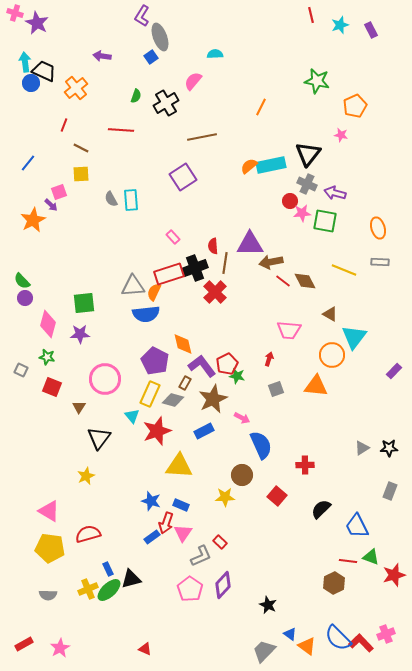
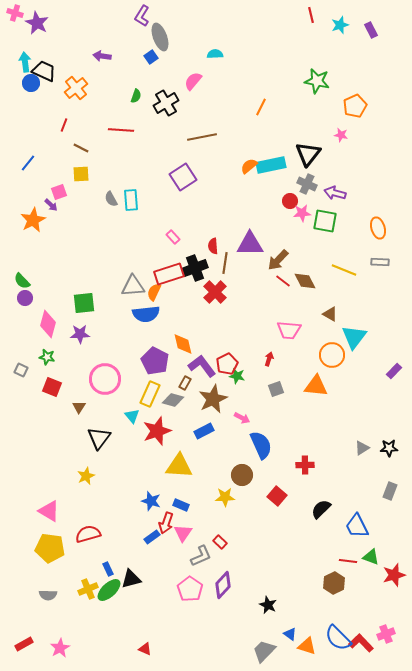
brown arrow at (271, 262): moved 7 px right, 2 px up; rotated 35 degrees counterclockwise
orange triangle at (307, 646): rotated 18 degrees counterclockwise
